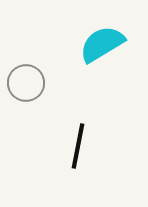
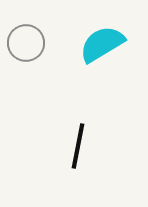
gray circle: moved 40 px up
